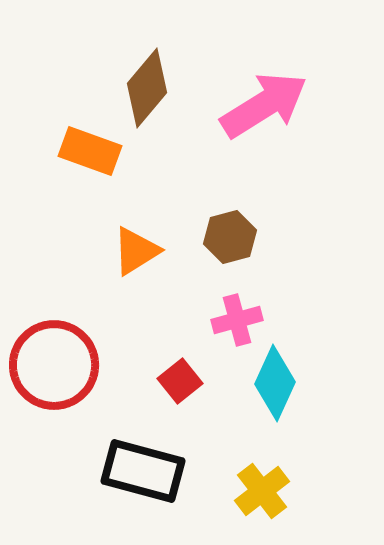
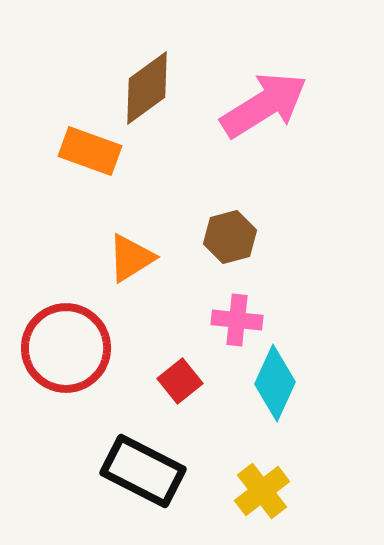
brown diamond: rotated 14 degrees clockwise
orange triangle: moved 5 px left, 7 px down
pink cross: rotated 21 degrees clockwise
red circle: moved 12 px right, 17 px up
black rectangle: rotated 12 degrees clockwise
